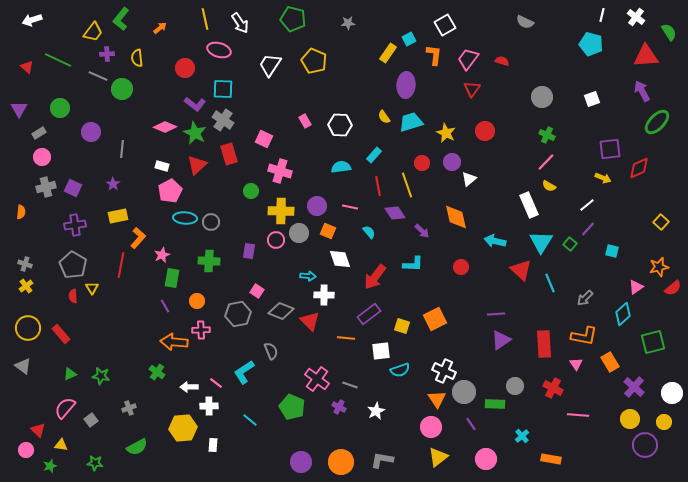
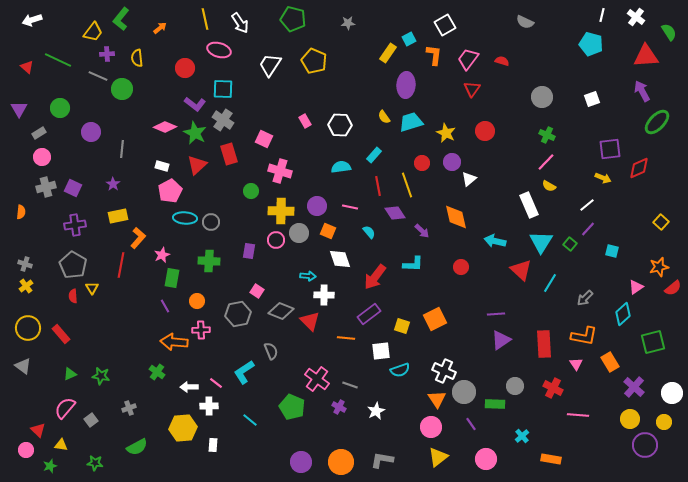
cyan line at (550, 283): rotated 54 degrees clockwise
